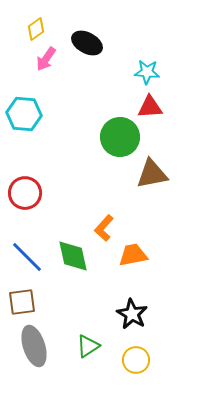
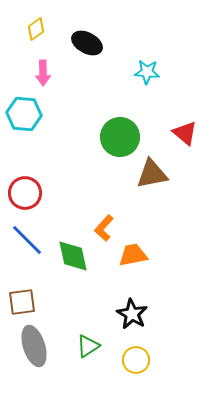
pink arrow: moved 3 px left, 14 px down; rotated 35 degrees counterclockwise
red triangle: moved 35 px right, 26 px down; rotated 44 degrees clockwise
blue line: moved 17 px up
